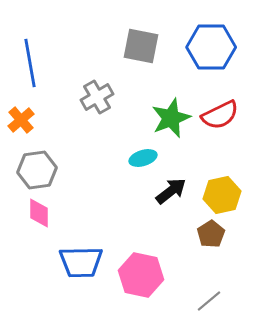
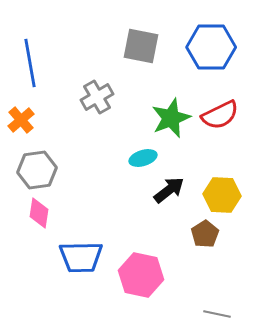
black arrow: moved 2 px left, 1 px up
yellow hexagon: rotated 15 degrees clockwise
pink diamond: rotated 8 degrees clockwise
brown pentagon: moved 6 px left
blue trapezoid: moved 5 px up
gray line: moved 8 px right, 13 px down; rotated 52 degrees clockwise
